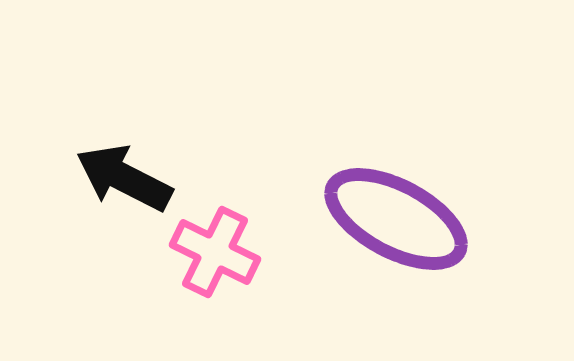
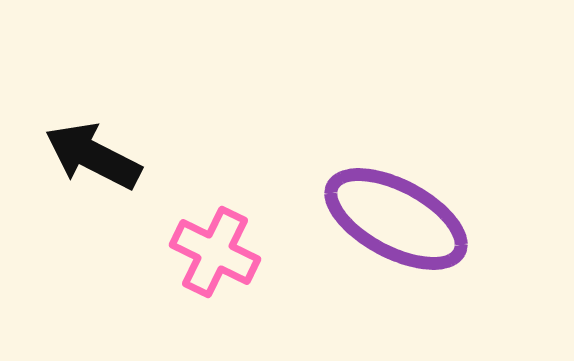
black arrow: moved 31 px left, 22 px up
